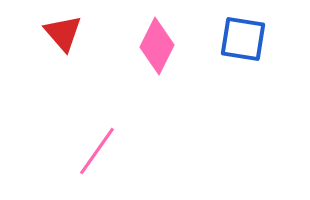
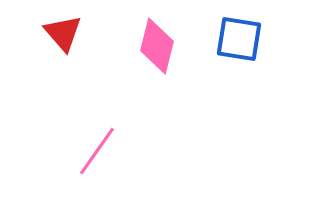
blue square: moved 4 px left
pink diamond: rotated 12 degrees counterclockwise
